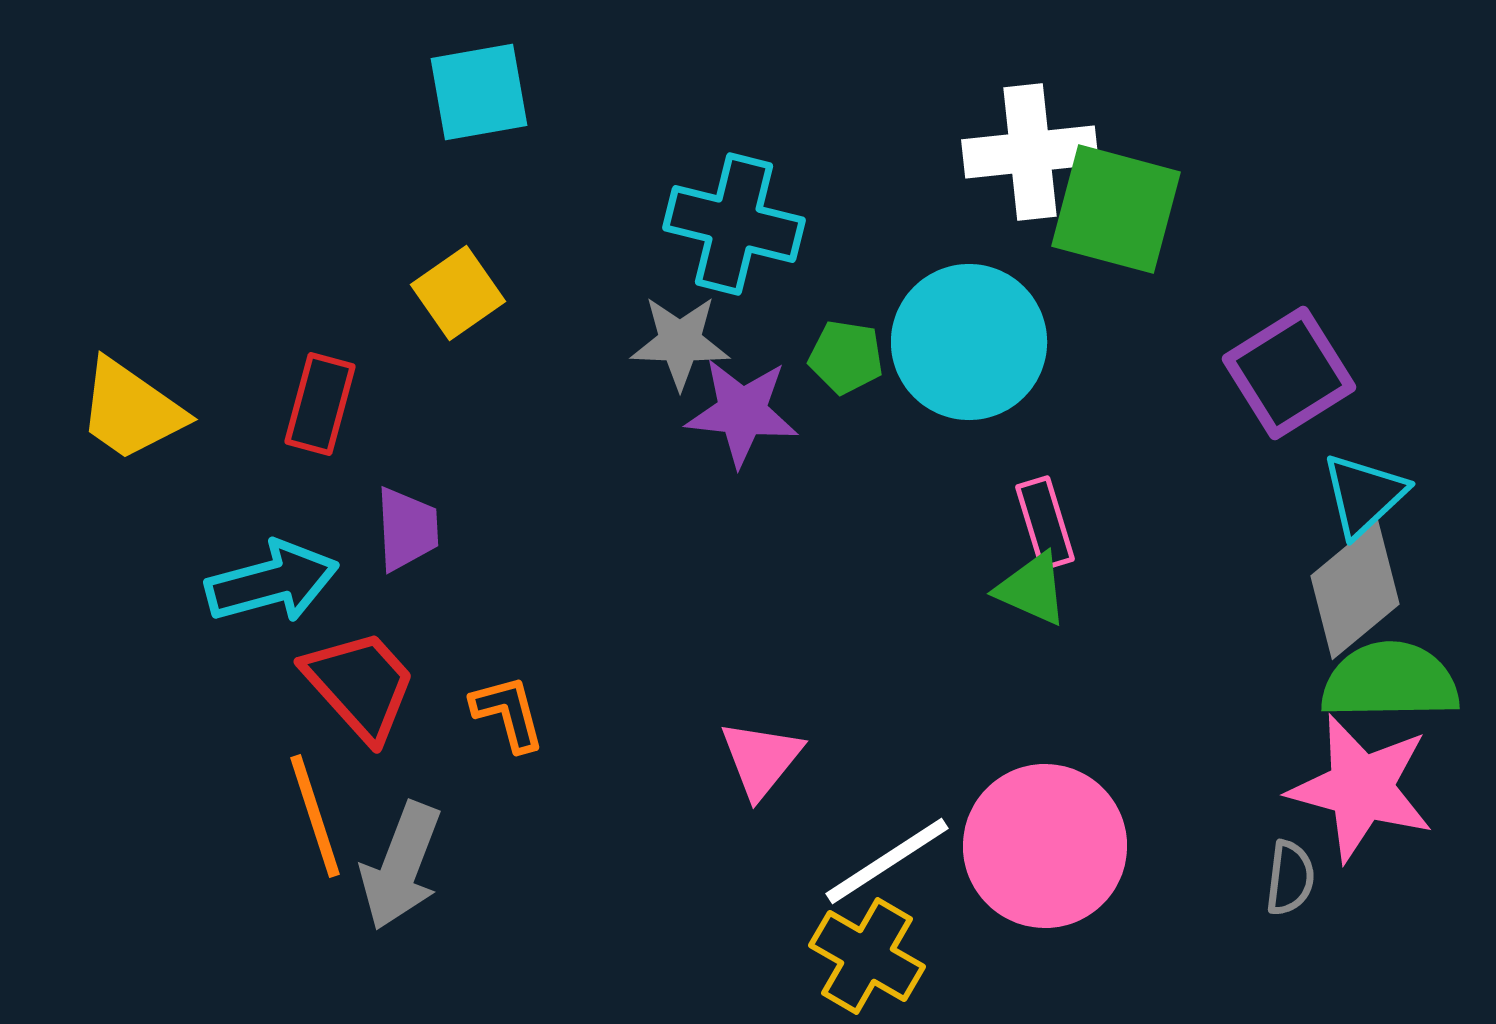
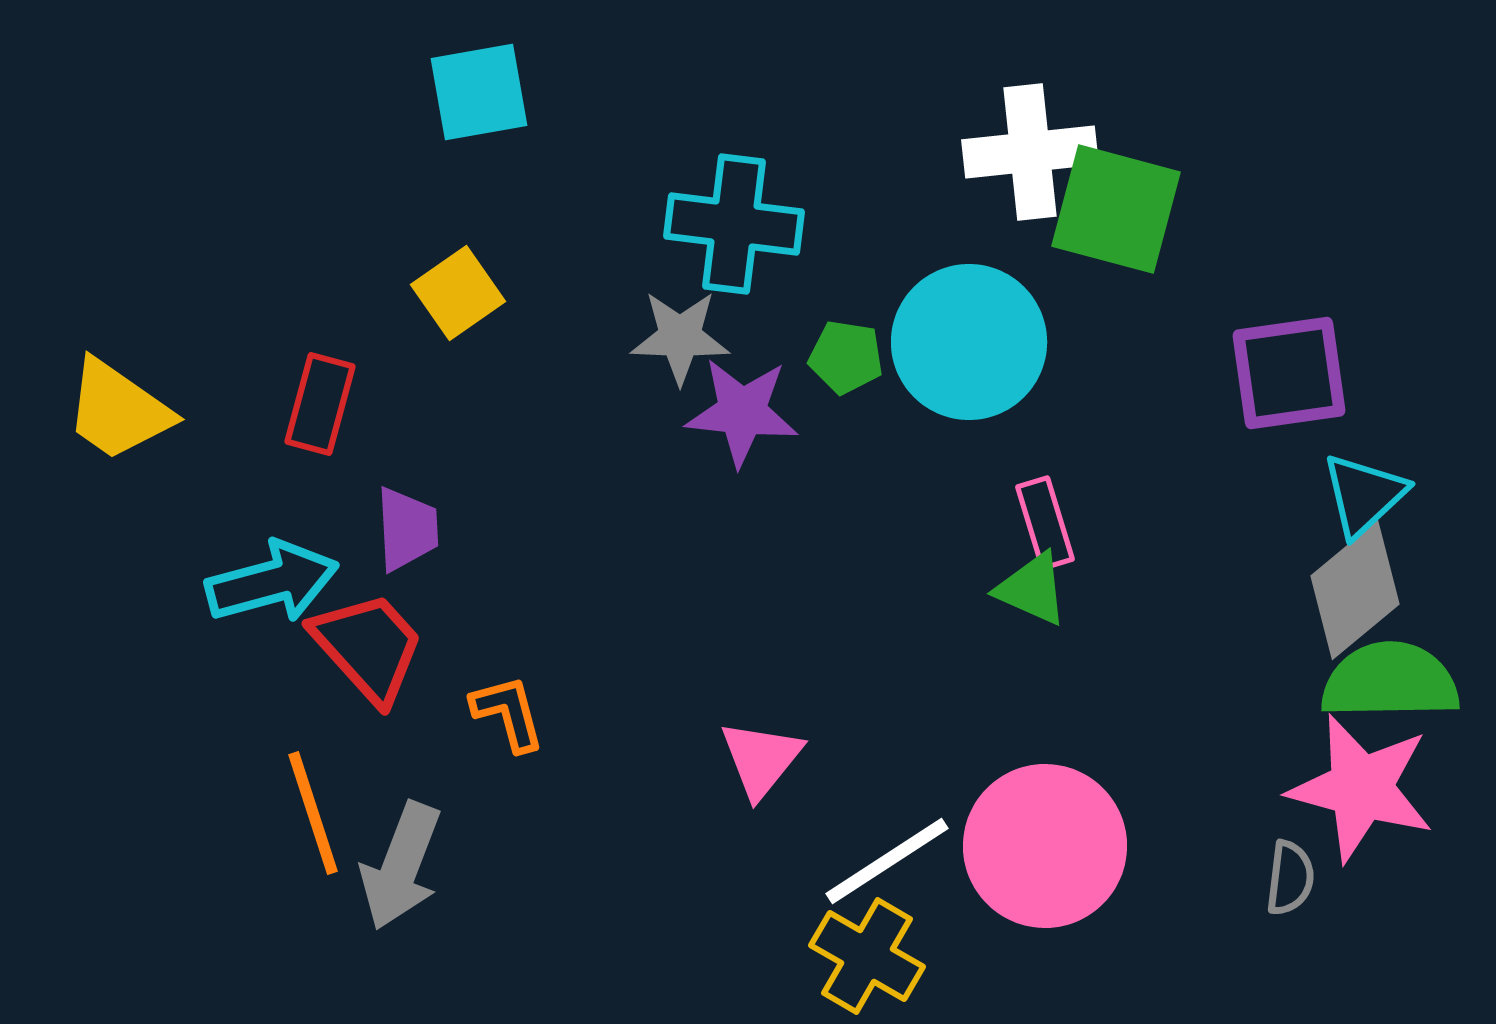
cyan cross: rotated 7 degrees counterclockwise
gray star: moved 5 px up
purple square: rotated 24 degrees clockwise
yellow trapezoid: moved 13 px left
red trapezoid: moved 8 px right, 38 px up
orange line: moved 2 px left, 3 px up
